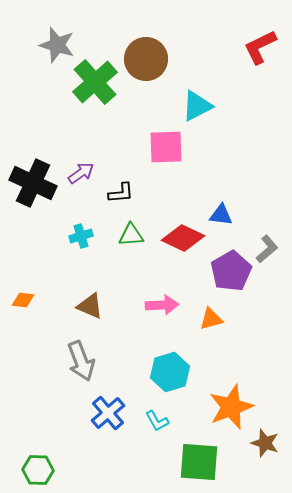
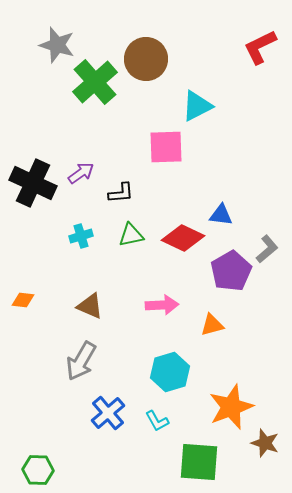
green triangle: rotated 8 degrees counterclockwise
orange triangle: moved 1 px right, 6 px down
gray arrow: rotated 51 degrees clockwise
